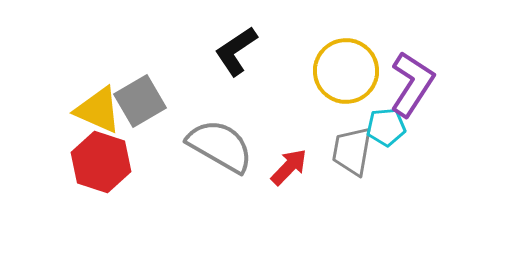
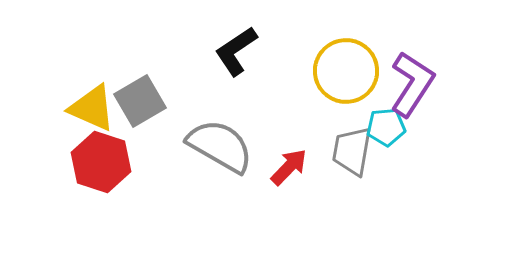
yellow triangle: moved 6 px left, 2 px up
